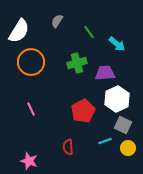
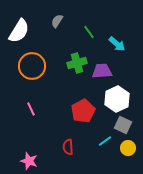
orange circle: moved 1 px right, 4 px down
purple trapezoid: moved 3 px left, 2 px up
cyan line: rotated 16 degrees counterclockwise
